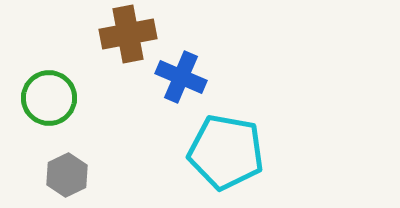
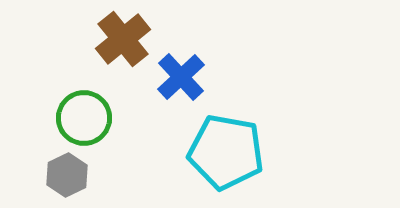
brown cross: moved 5 px left, 5 px down; rotated 28 degrees counterclockwise
blue cross: rotated 24 degrees clockwise
green circle: moved 35 px right, 20 px down
